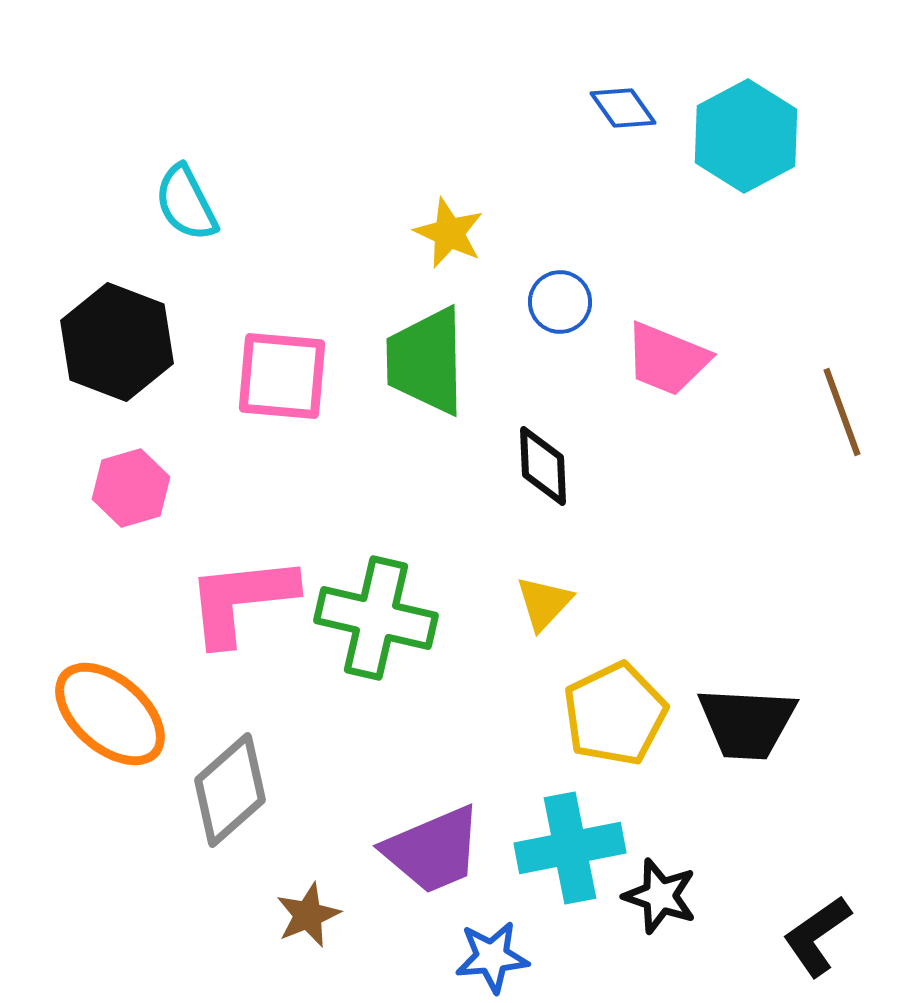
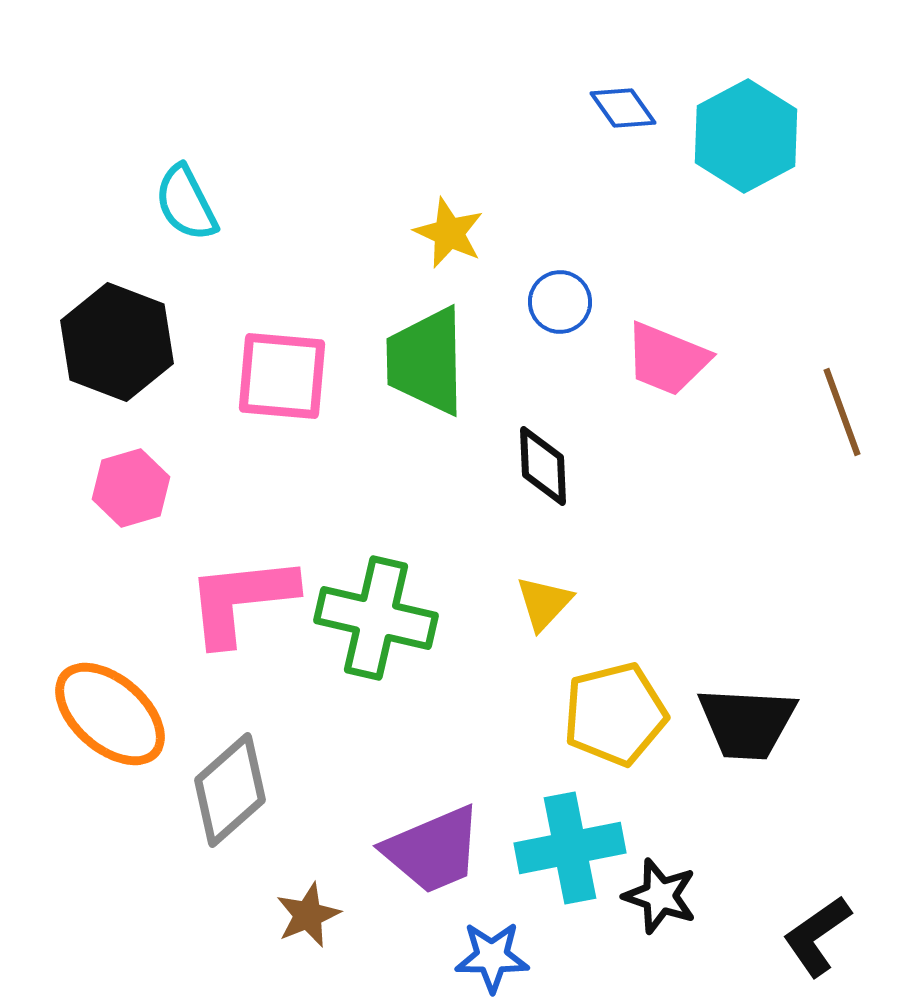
yellow pentagon: rotated 12 degrees clockwise
blue star: rotated 6 degrees clockwise
